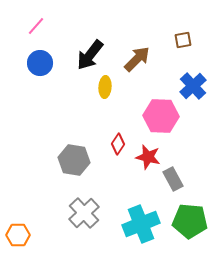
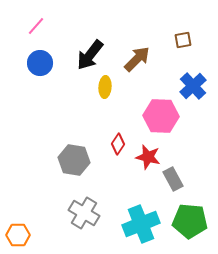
gray cross: rotated 16 degrees counterclockwise
